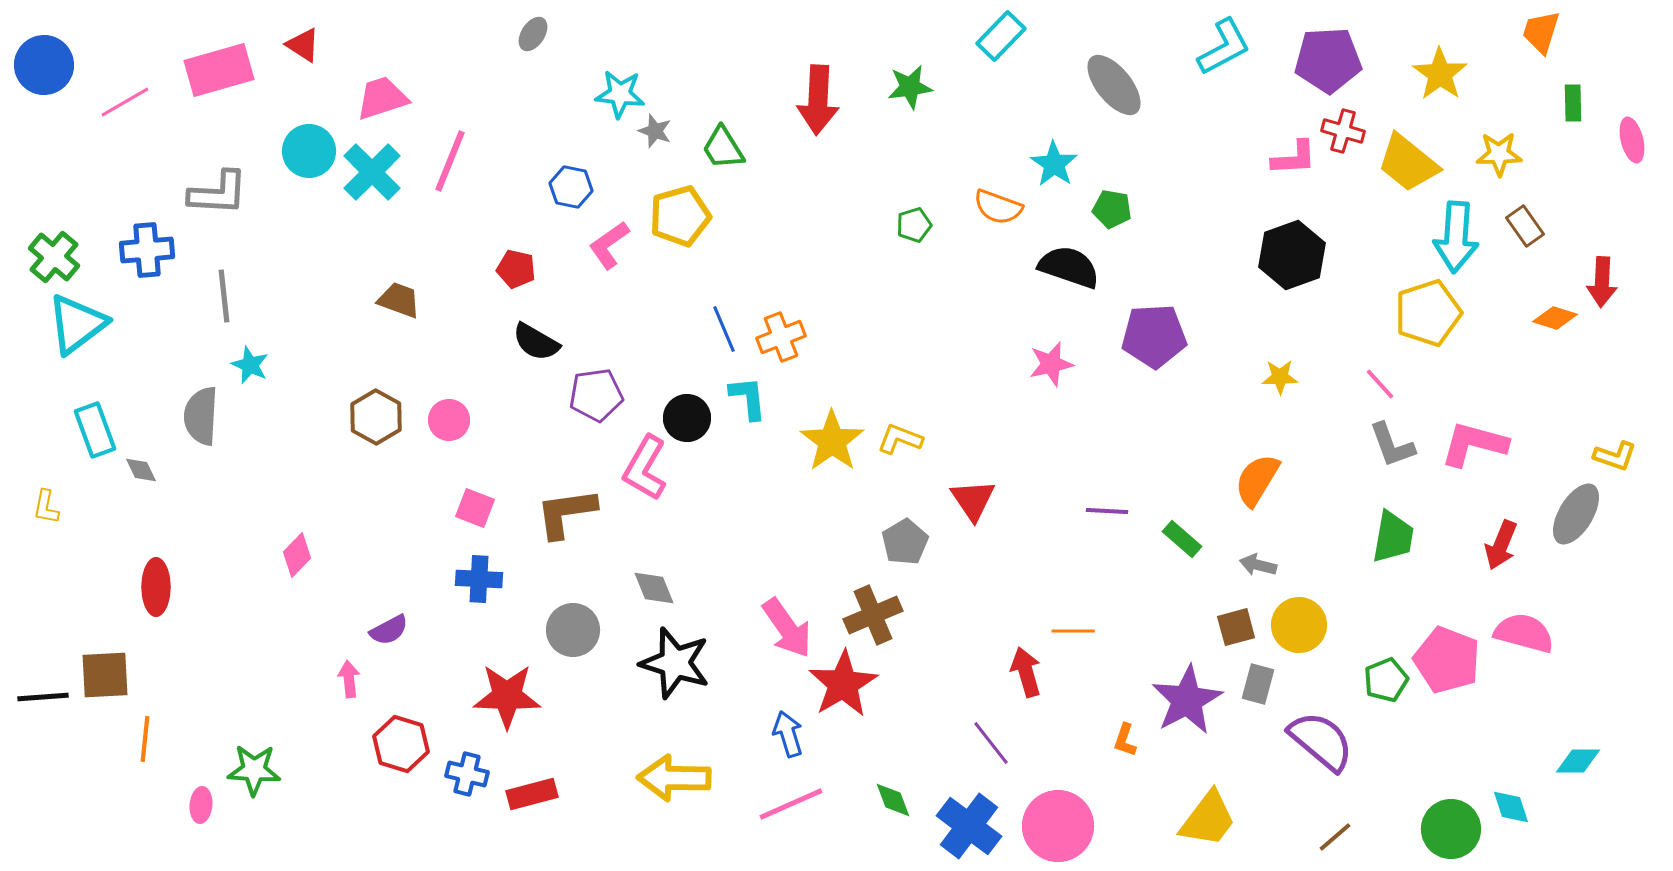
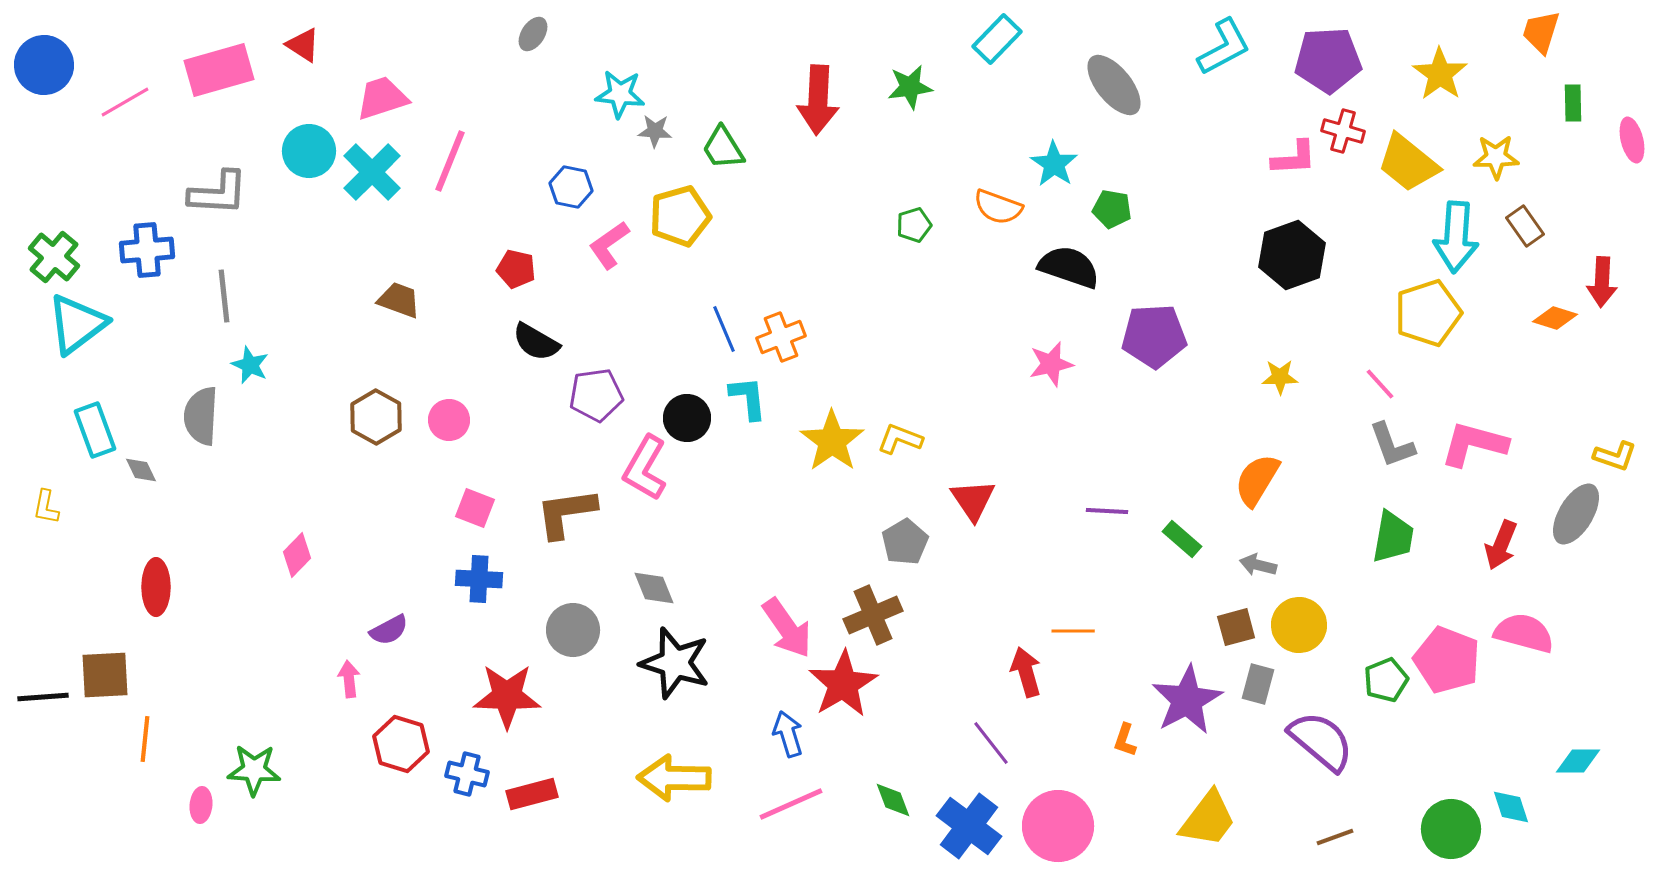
cyan rectangle at (1001, 36): moved 4 px left, 3 px down
gray star at (655, 131): rotated 16 degrees counterclockwise
yellow star at (1499, 154): moved 3 px left, 3 px down
brown line at (1335, 837): rotated 21 degrees clockwise
